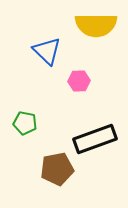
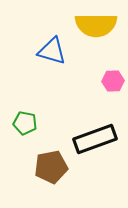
blue triangle: moved 5 px right; rotated 28 degrees counterclockwise
pink hexagon: moved 34 px right
brown pentagon: moved 6 px left, 2 px up
